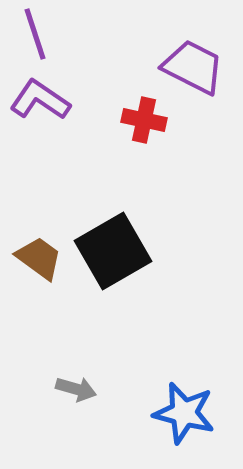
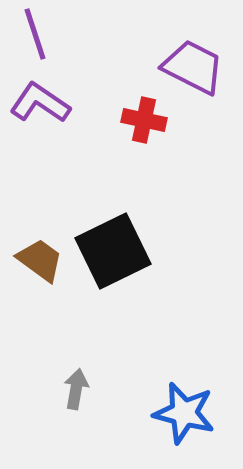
purple L-shape: moved 3 px down
black square: rotated 4 degrees clockwise
brown trapezoid: moved 1 px right, 2 px down
gray arrow: rotated 96 degrees counterclockwise
